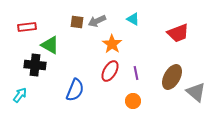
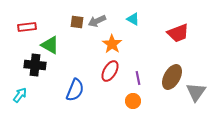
purple line: moved 2 px right, 5 px down
gray triangle: rotated 25 degrees clockwise
